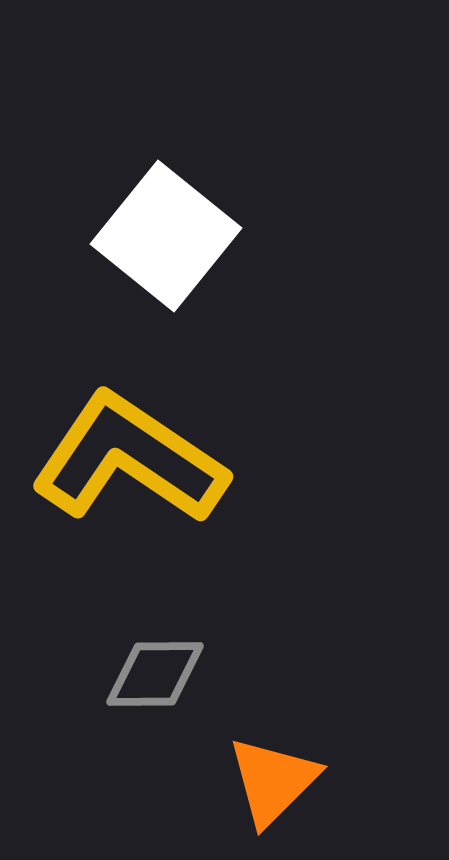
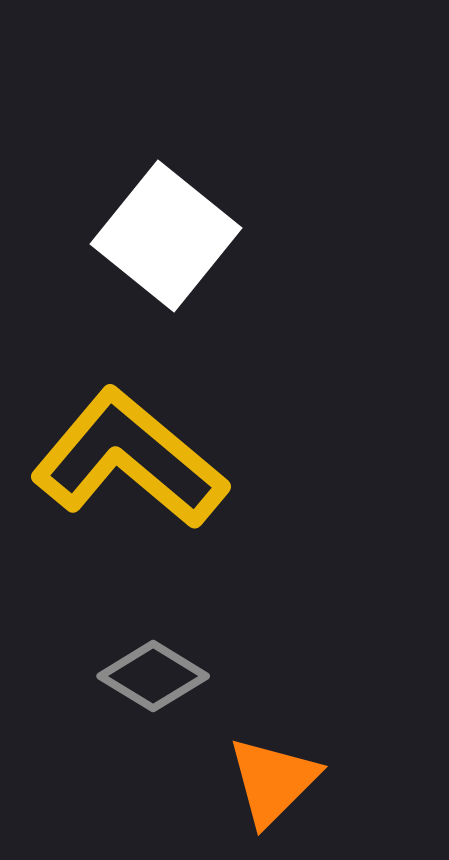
yellow L-shape: rotated 6 degrees clockwise
gray diamond: moved 2 px left, 2 px down; rotated 32 degrees clockwise
